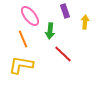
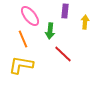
purple rectangle: rotated 24 degrees clockwise
